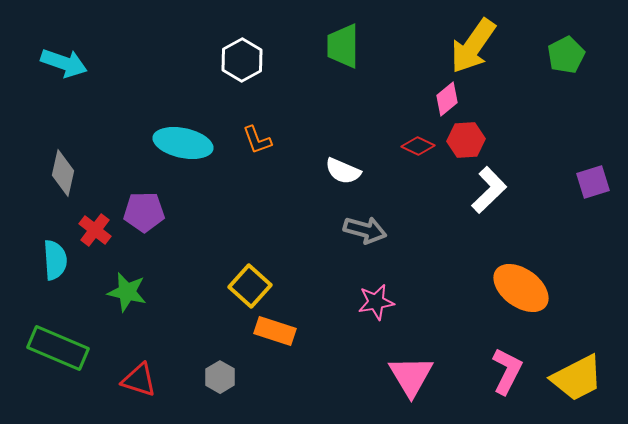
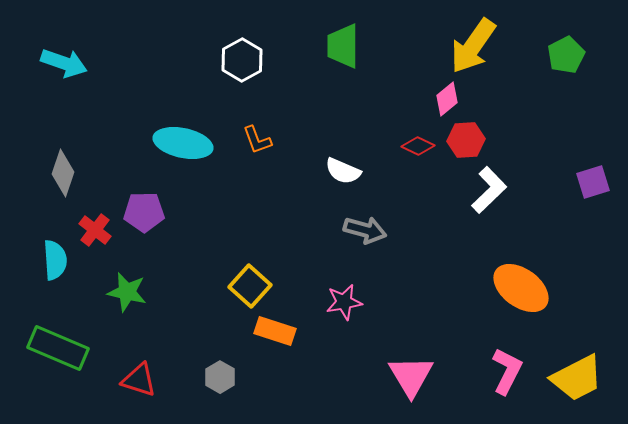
gray diamond: rotated 6 degrees clockwise
pink star: moved 32 px left
